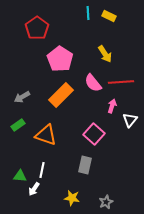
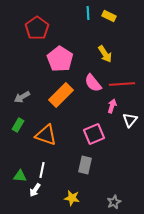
red line: moved 1 px right, 2 px down
green rectangle: rotated 24 degrees counterclockwise
pink square: rotated 25 degrees clockwise
white arrow: moved 1 px right, 1 px down
gray star: moved 8 px right
